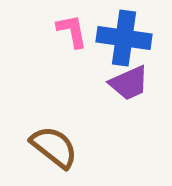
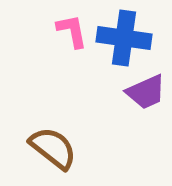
purple trapezoid: moved 17 px right, 9 px down
brown semicircle: moved 1 px left, 1 px down
